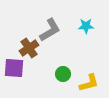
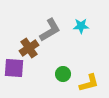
cyan star: moved 5 px left
